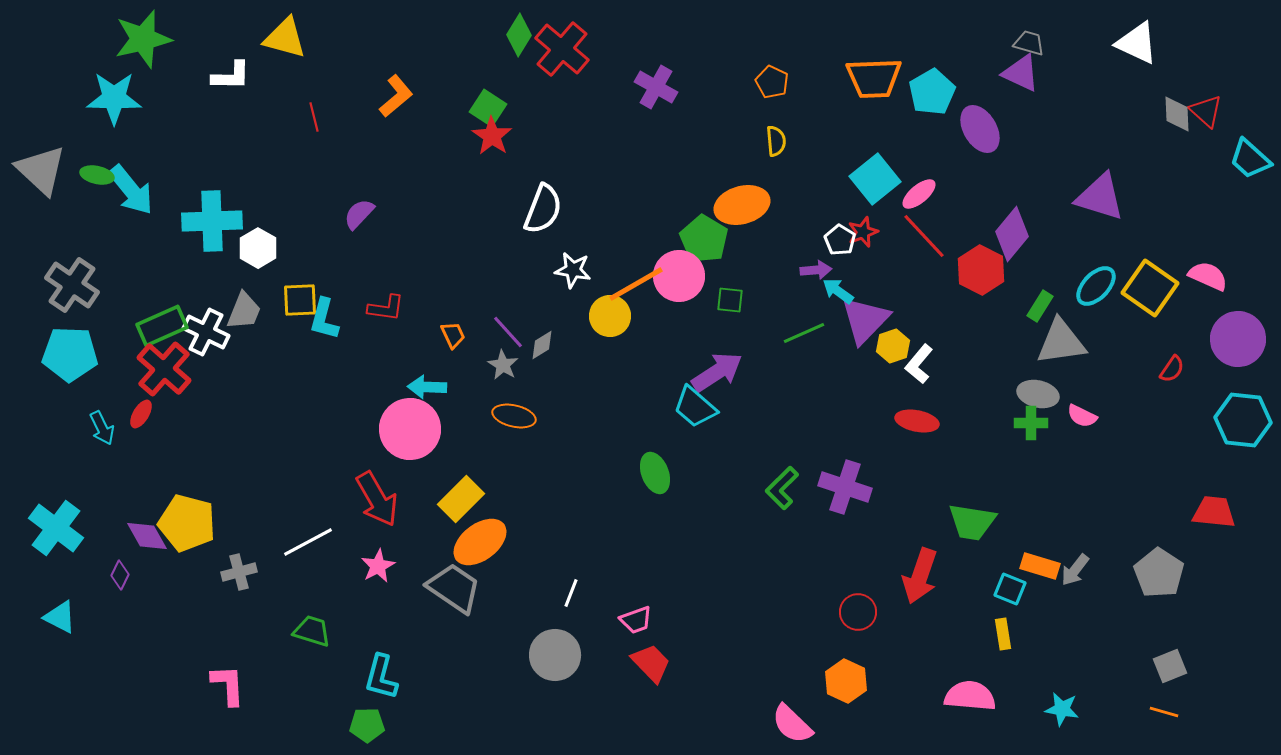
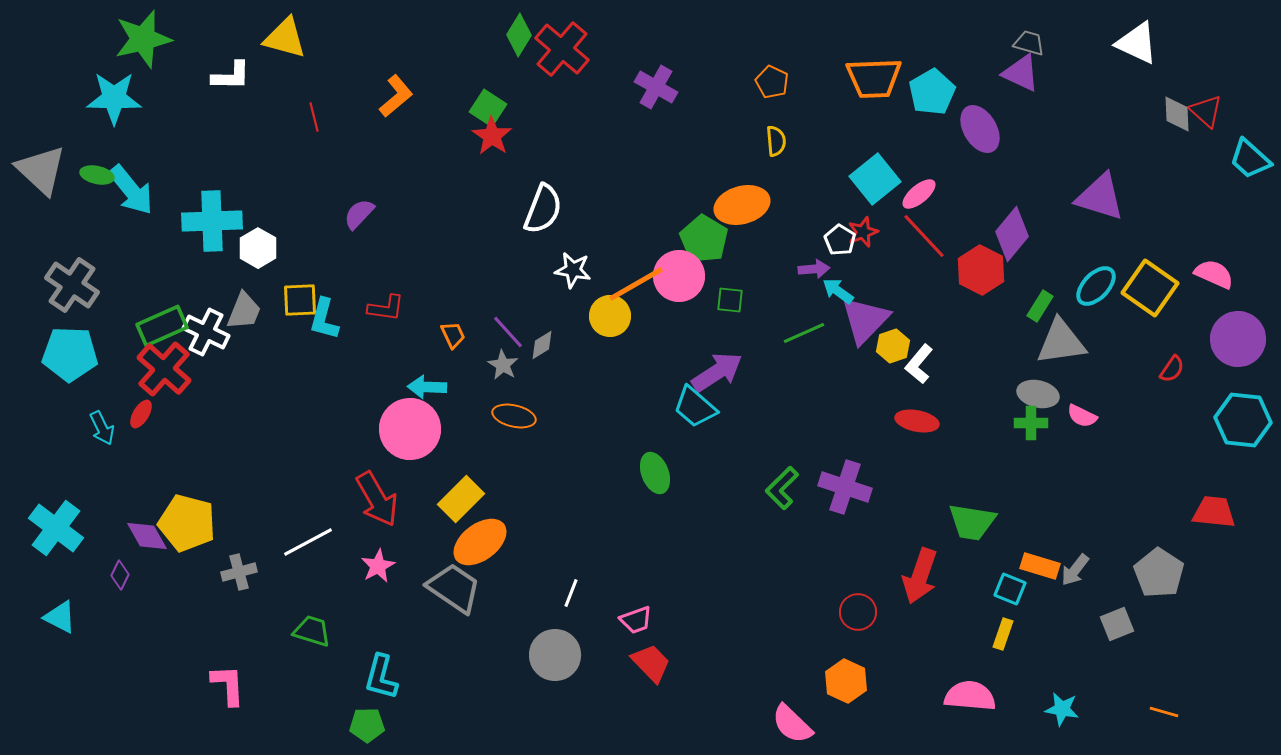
purple arrow at (816, 270): moved 2 px left, 1 px up
pink semicircle at (1208, 276): moved 6 px right, 2 px up
yellow rectangle at (1003, 634): rotated 28 degrees clockwise
gray square at (1170, 666): moved 53 px left, 42 px up
